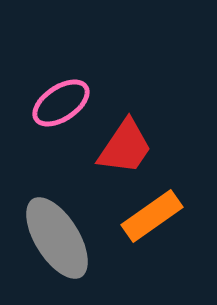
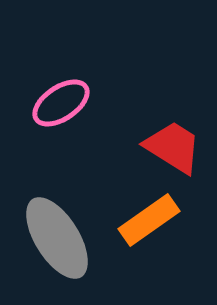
red trapezoid: moved 48 px right; rotated 92 degrees counterclockwise
orange rectangle: moved 3 px left, 4 px down
